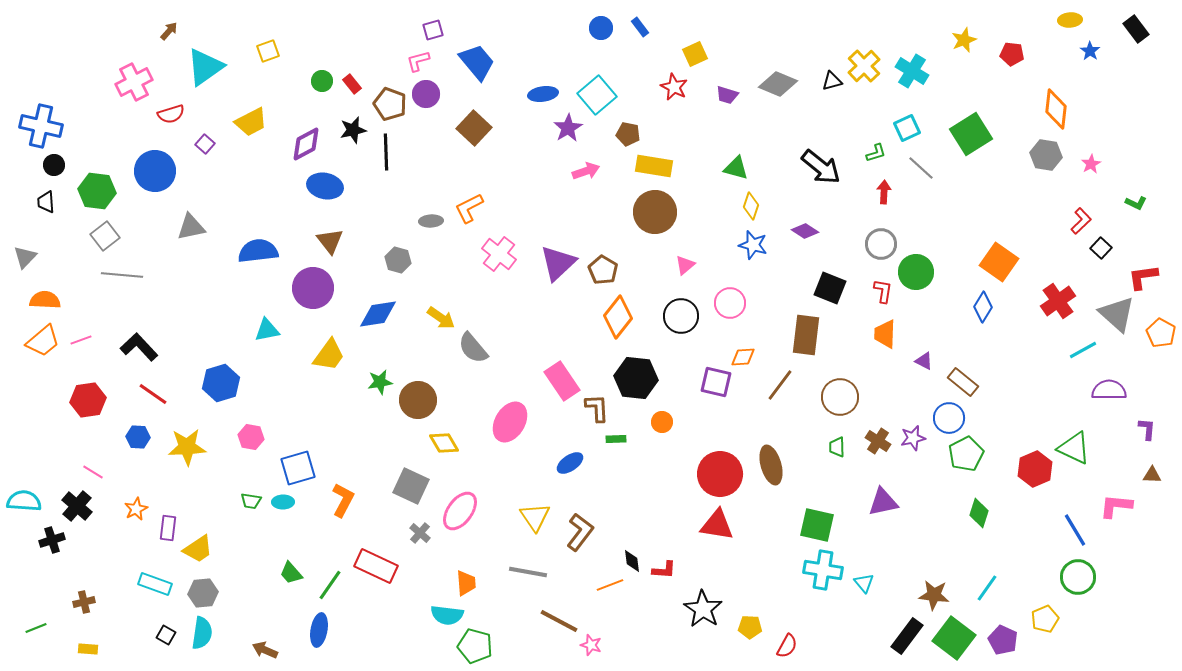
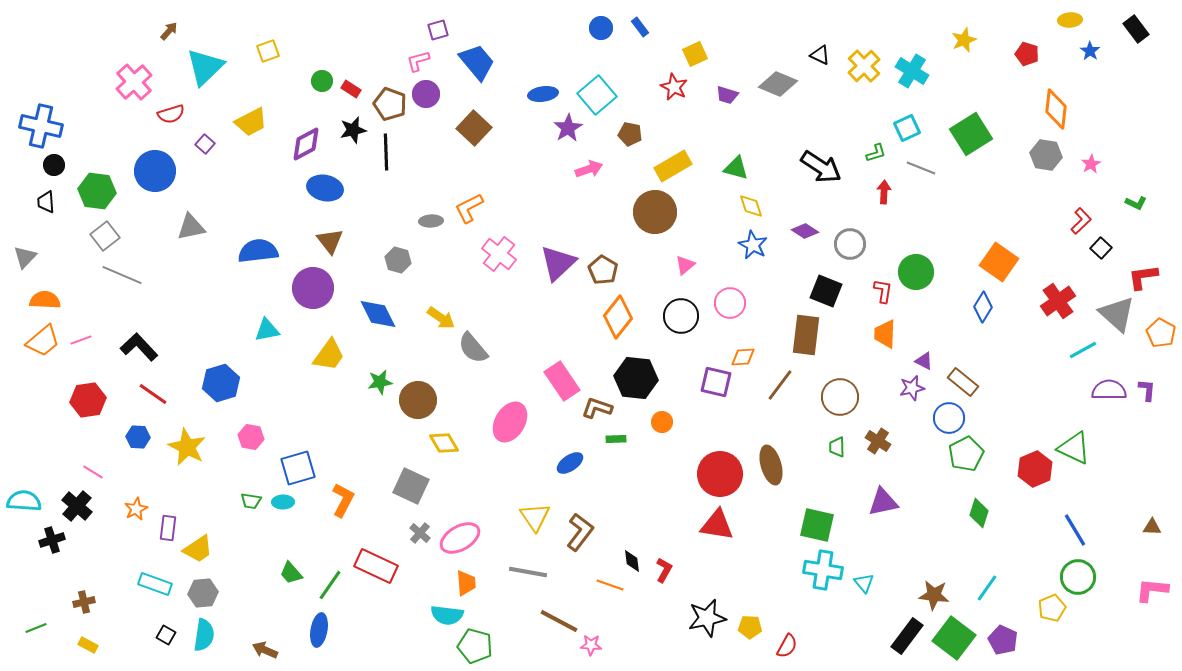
purple square at (433, 30): moved 5 px right
red pentagon at (1012, 54): moved 15 px right; rotated 10 degrees clockwise
cyan triangle at (205, 67): rotated 9 degrees counterclockwise
black triangle at (832, 81): moved 12 px left, 26 px up; rotated 40 degrees clockwise
pink cross at (134, 82): rotated 15 degrees counterclockwise
red rectangle at (352, 84): moved 1 px left, 5 px down; rotated 18 degrees counterclockwise
brown pentagon at (628, 134): moved 2 px right
yellow rectangle at (654, 166): moved 19 px right; rotated 39 degrees counterclockwise
black arrow at (821, 167): rotated 6 degrees counterclockwise
gray line at (921, 168): rotated 20 degrees counterclockwise
pink arrow at (586, 171): moved 3 px right, 2 px up
blue ellipse at (325, 186): moved 2 px down
yellow diamond at (751, 206): rotated 36 degrees counterclockwise
gray circle at (881, 244): moved 31 px left
blue star at (753, 245): rotated 12 degrees clockwise
gray line at (122, 275): rotated 18 degrees clockwise
black square at (830, 288): moved 4 px left, 3 px down
blue diamond at (378, 314): rotated 72 degrees clockwise
brown L-shape at (597, 408): rotated 68 degrees counterclockwise
purple L-shape at (1147, 429): moved 39 px up
purple star at (913, 438): moved 1 px left, 50 px up
yellow star at (187, 447): rotated 30 degrees clockwise
brown triangle at (1152, 475): moved 52 px down
pink L-shape at (1116, 506): moved 36 px right, 84 px down
pink ellipse at (460, 511): moved 27 px down; rotated 24 degrees clockwise
red L-shape at (664, 570): rotated 65 degrees counterclockwise
orange line at (610, 585): rotated 40 degrees clockwise
black star at (703, 609): moved 4 px right, 9 px down; rotated 27 degrees clockwise
yellow pentagon at (1045, 619): moved 7 px right, 11 px up
cyan semicircle at (202, 633): moved 2 px right, 2 px down
pink star at (591, 645): rotated 15 degrees counterclockwise
yellow rectangle at (88, 649): moved 4 px up; rotated 24 degrees clockwise
